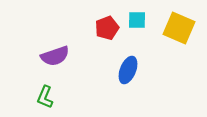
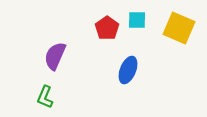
red pentagon: rotated 15 degrees counterclockwise
purple semicircle: rotated 132 degrees clockwise
